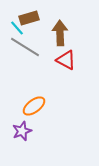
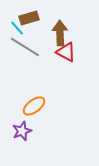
red triangle: moved 8 px up
